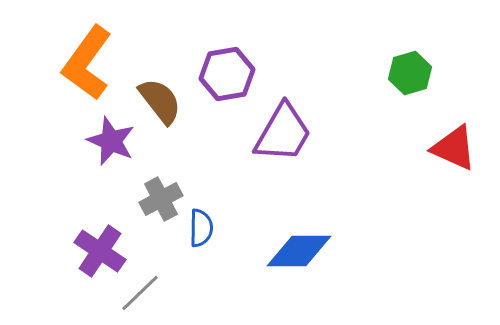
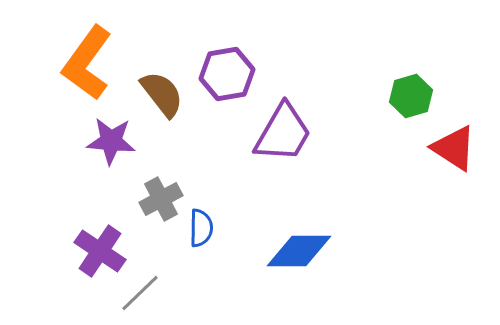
green hexagon: moved 1 px right, 23 px down
brown semicircle: moved 2 px right, 7 px up
purple star: rotated 18 degrees counterclockwise
red triangle: rotated 9 degrees clockwise
